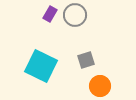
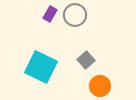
gray square: rotated 24 degrees counterclockwise
cyan square: moved 1 px down
